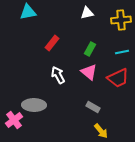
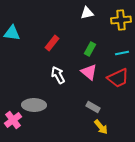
cyan triangle: moved 16 px left, 21 px down; rotated 18 degrees clockwise
cyan line: moved 1 px down
pink cross: moved 1 px left
yellow arrow: moved 4 px up
